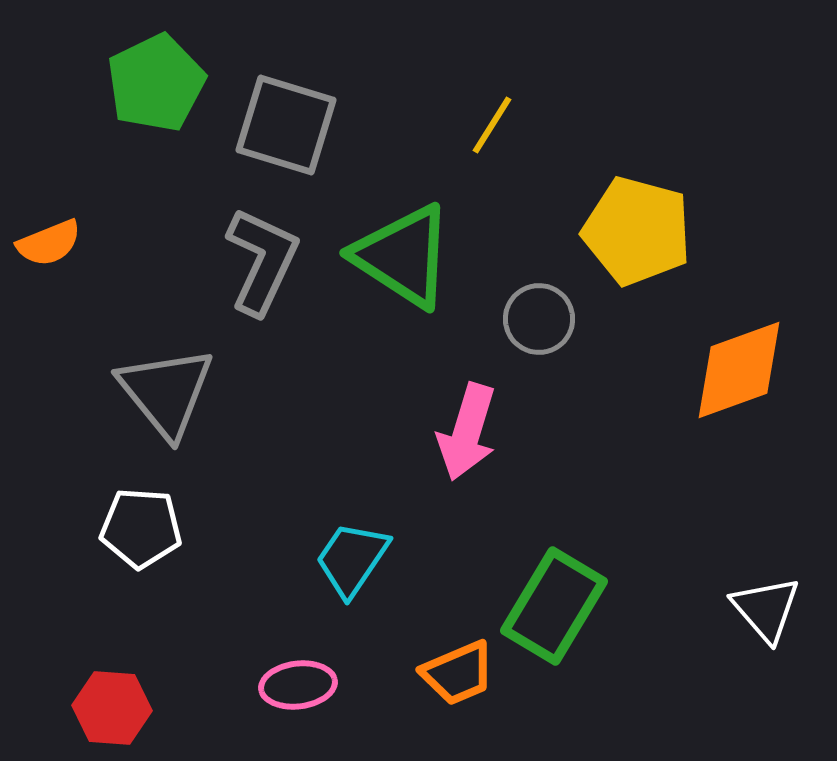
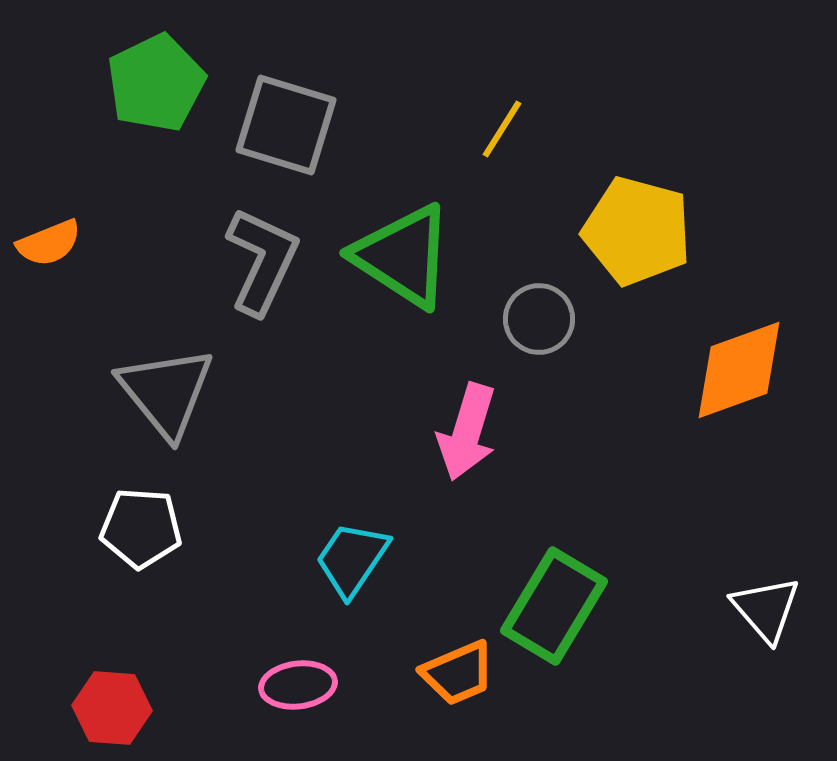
yellow line: moved 10 px right, 4 px down
